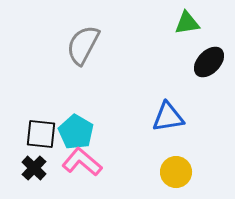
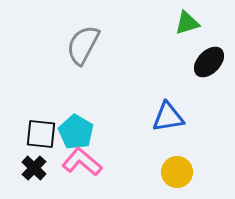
green triangle: rotated 8 degrees counterclockwise
yellow circle: moved 1 px right
